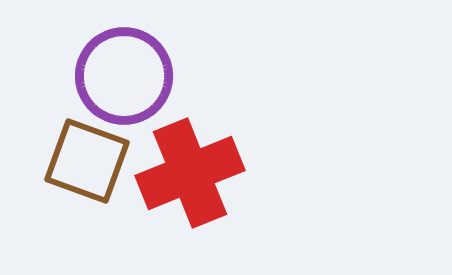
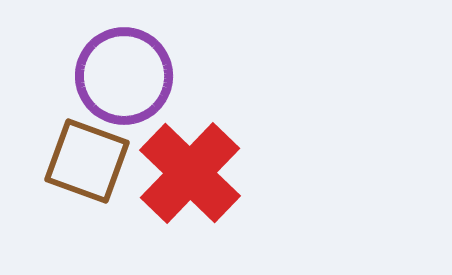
red cross: rotated 24 degrees counterclockwise
